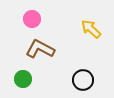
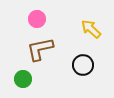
pink circle: moved 5 px right
brown L-shape: rotated 40 degrees counterclockwise
black circle: moved 15 px up
